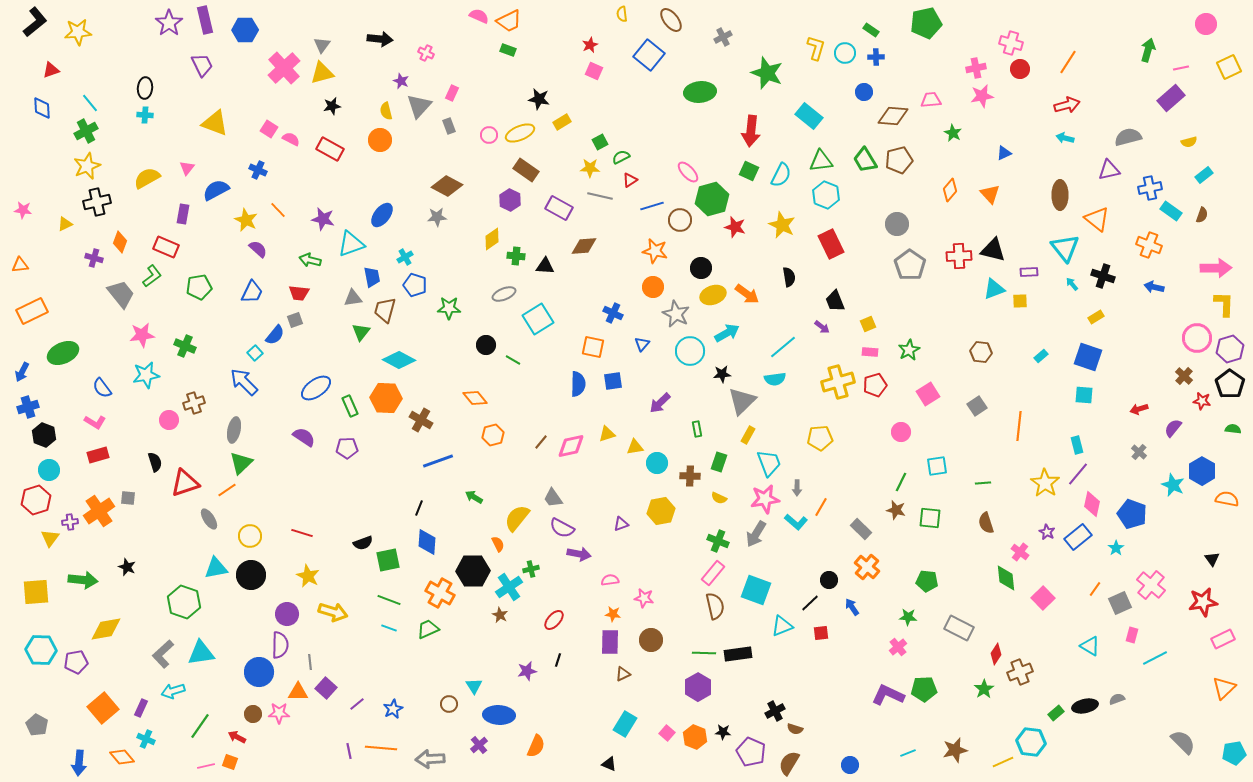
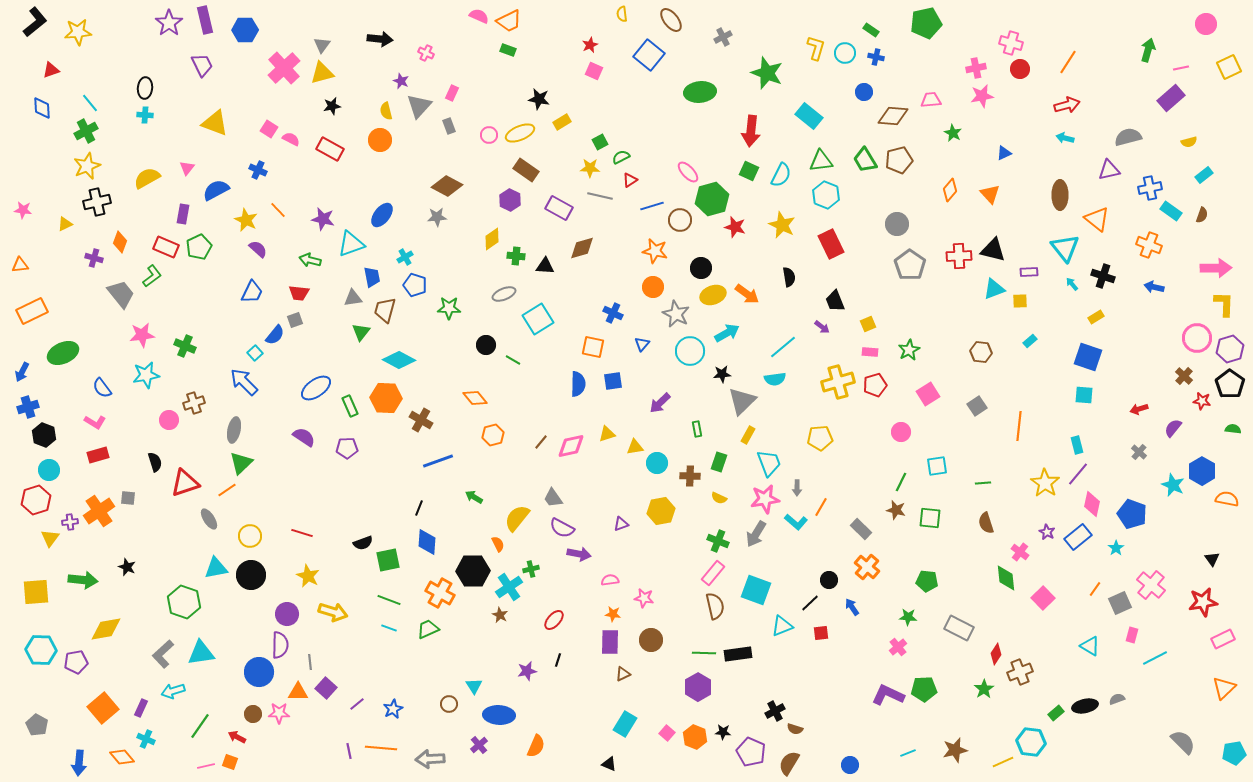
blue cross at (876, 57): rotated 14 degrees clockwise
brown diamond at (584, 246): moved 2 px left, 2 px down; rotated 12 degrees counterclockwise
green pentagon at (199, 287): moved 40 px up; rotated 15 degrees counterclockwise
cyan rectangle at (1041, 356): moved 11 px left, 15 px up
